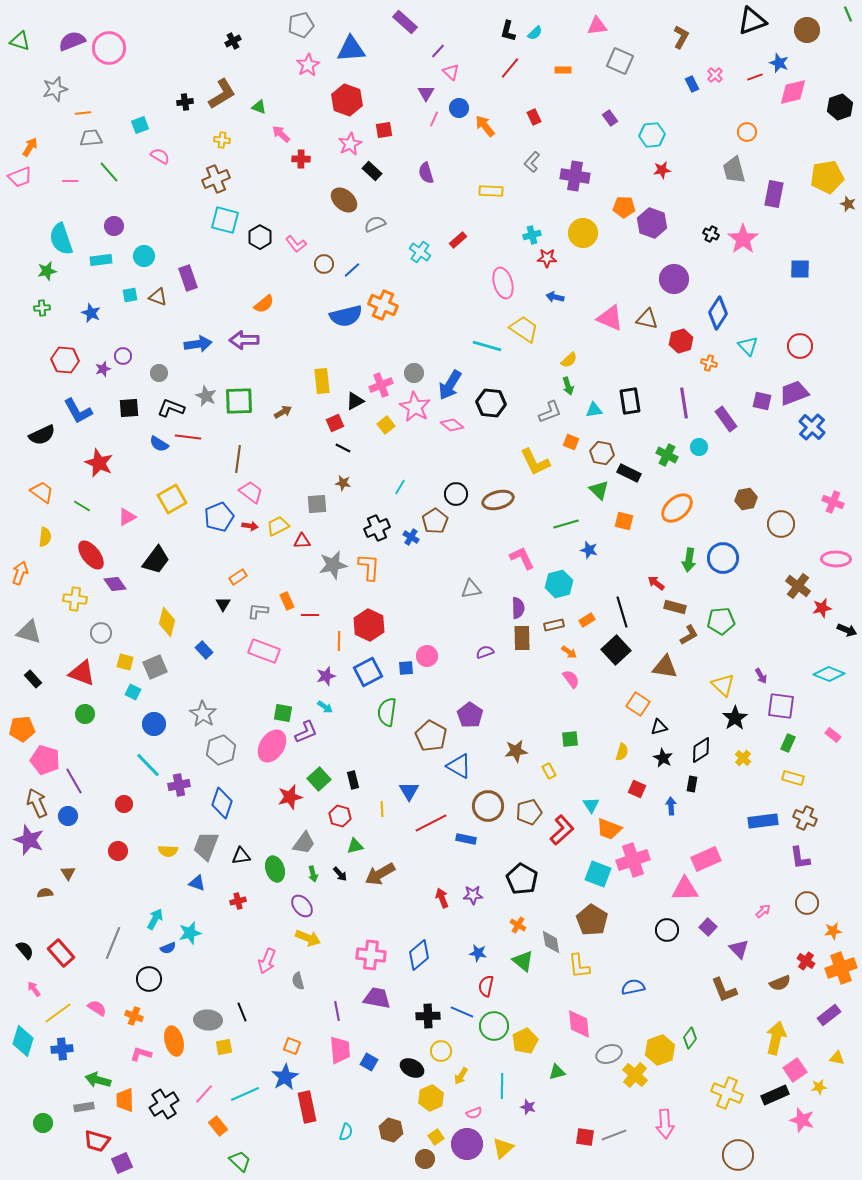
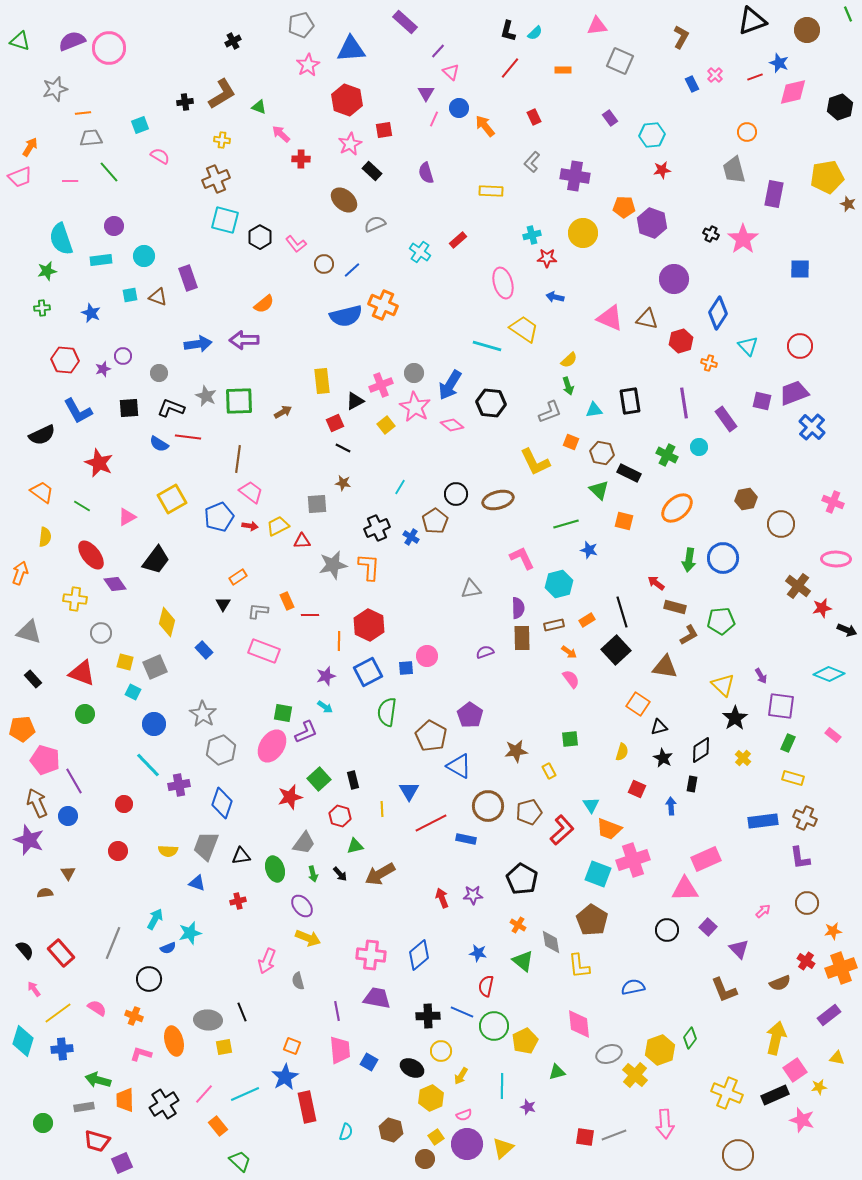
pink semicircle at (474, 1113): moved 10 px left, 2 px down
